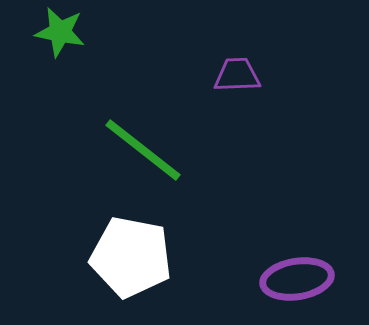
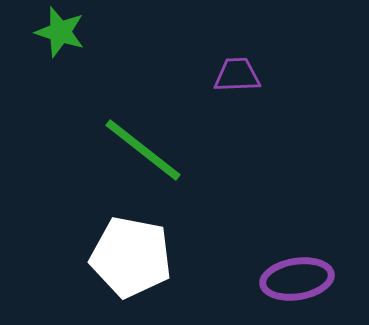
green star: rotated 6 degrees clockwise
